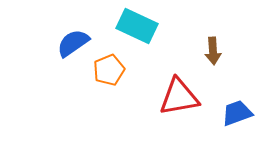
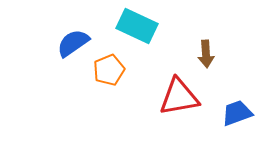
brown arrow: moved 7 px left, 3 px down
